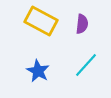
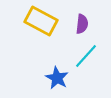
cyan line: moved 9 px up
blue star: moved 19 px right, 7 px down
